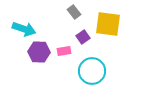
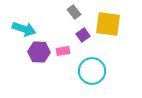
purple square: moved 2 px up
pink rectangle: moved 1 px left
